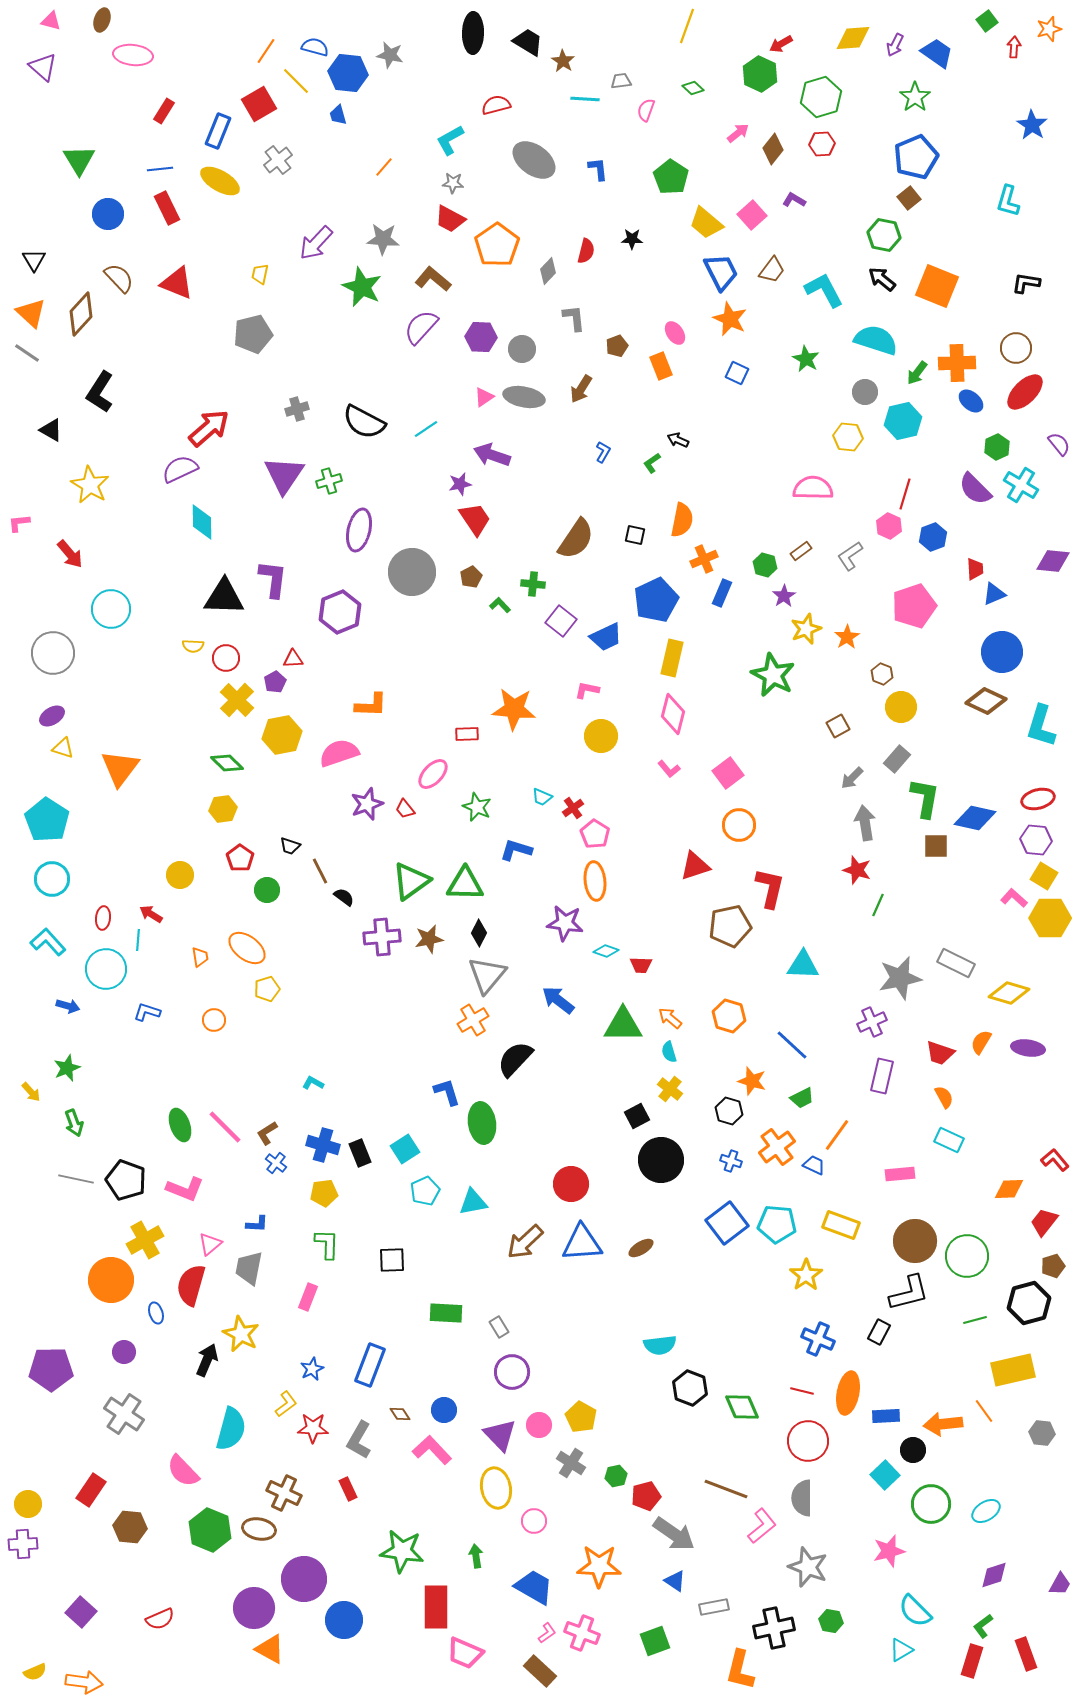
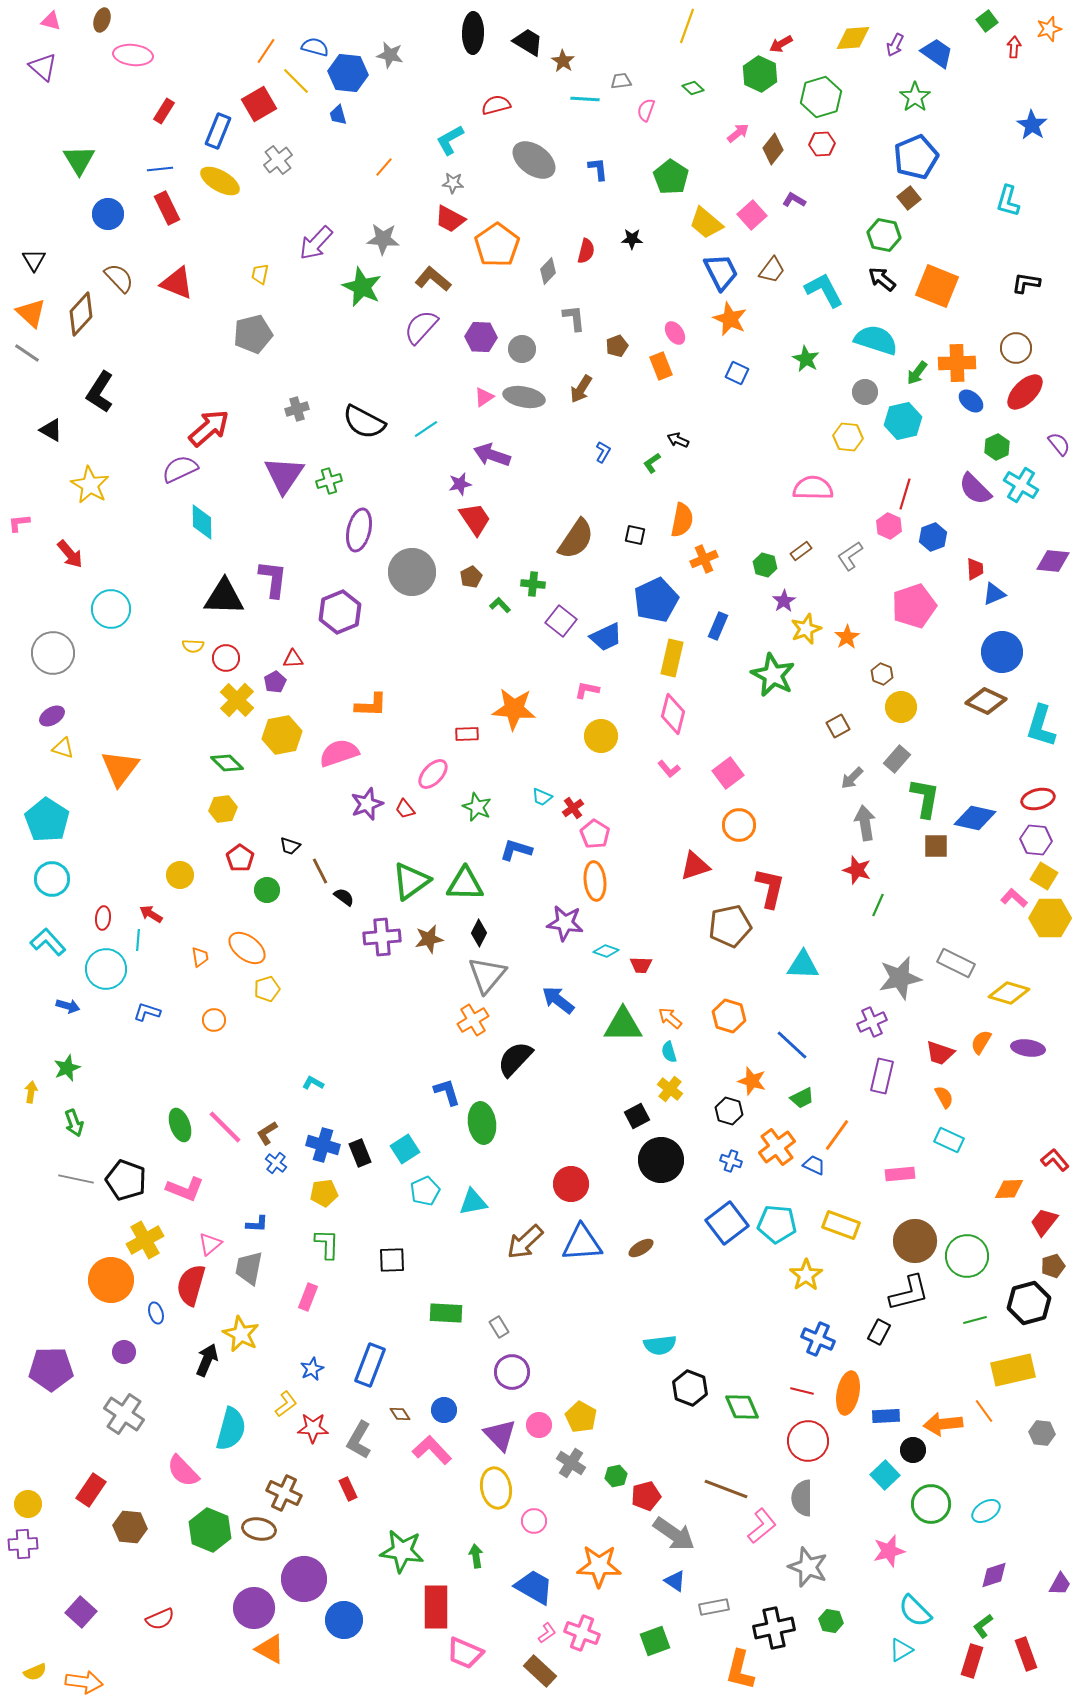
blue rectangle at (722, 593): moved 4 px left, 33 px down
purple star at (784, 596): moved 5 px down
yellow arrow at (31, 1092): rotated 130 degrees counterclockwise
